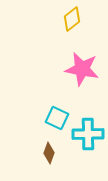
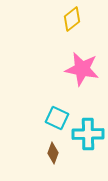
brown diamond: moved 4 px right
